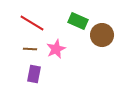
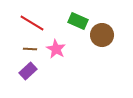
pink star: rotated 18 degrees counterclockwise
purple rectangle: moved 6 px left, 3 px up; rotated 36 degrees clockwise
